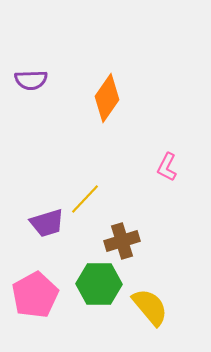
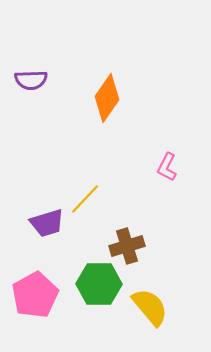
brown cross: moved 5 px right, 5 px down
